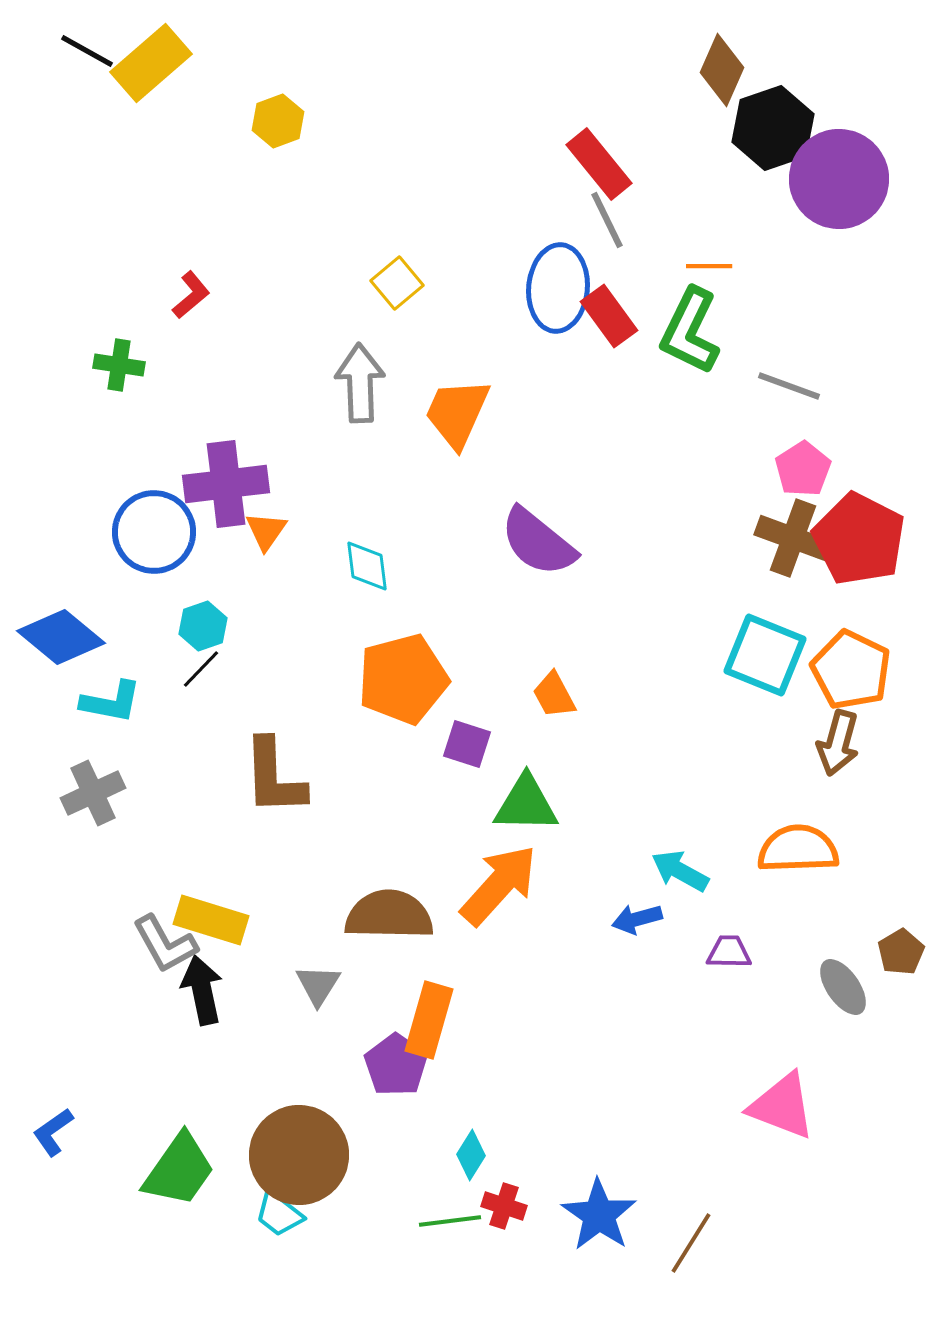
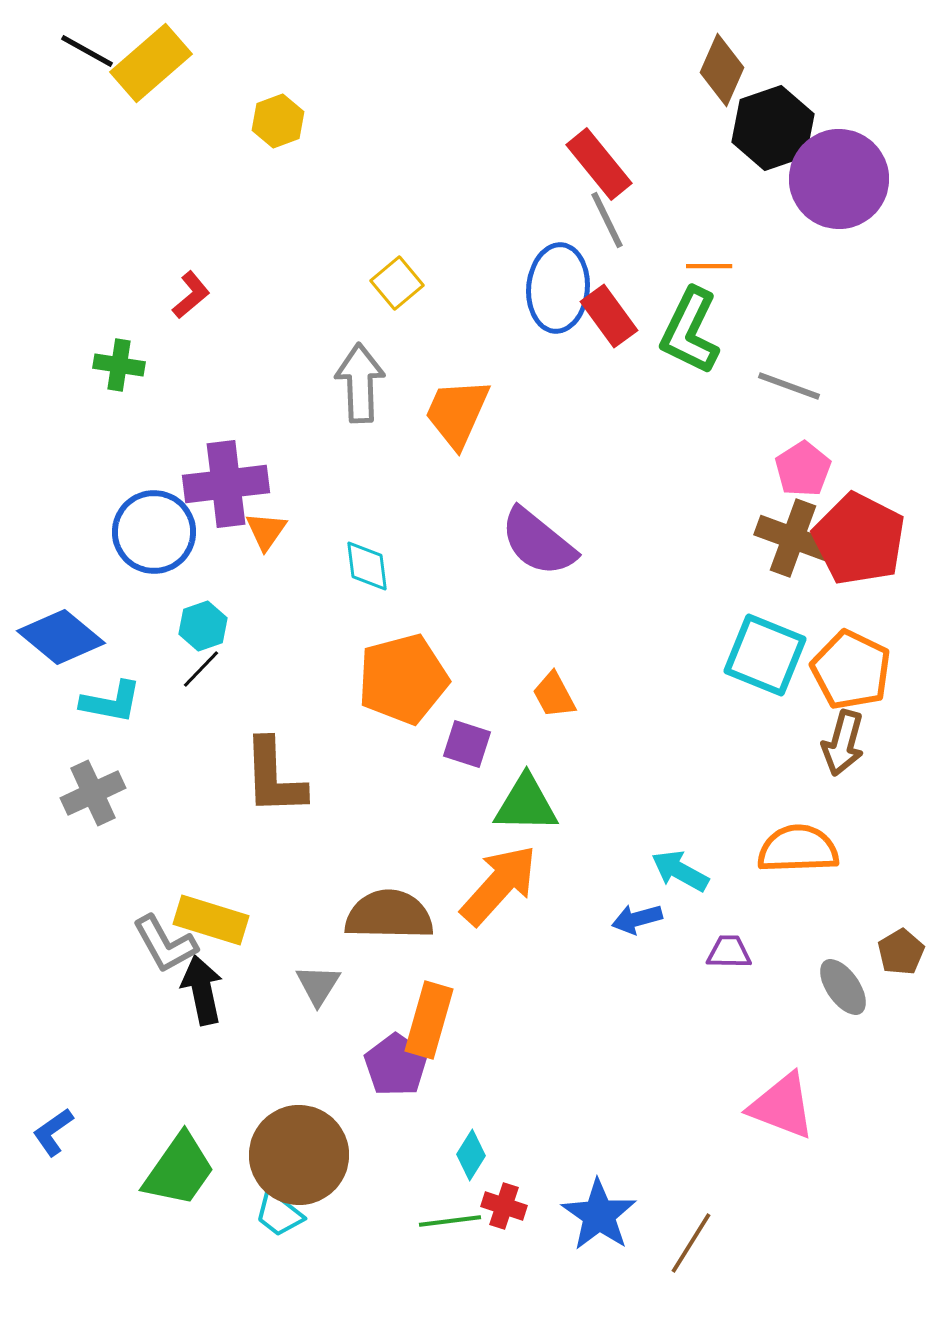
brown arrow at (838, 743): moved 5 px right
